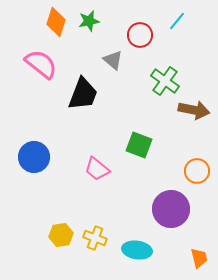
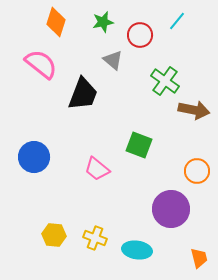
green star: moved 14 px right, 1 px down
yellow hexagon: moved 7 px left; rotated 15 degrees clockwise
